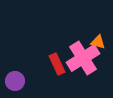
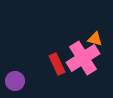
orange triangle: moved 3 px left, 3 px up
